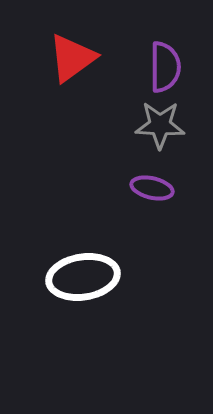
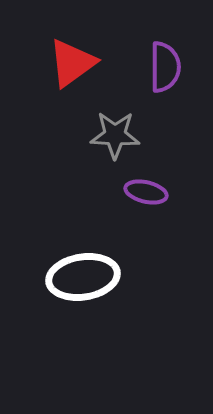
red triangle: moved 5 px down
gray star: moved 45 px left, 10 px down
purple ellipse: moved 6 px left, 4 px down
